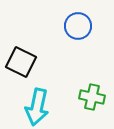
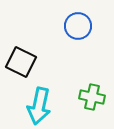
cyan arrow: moved 2 px right, 1 px up
